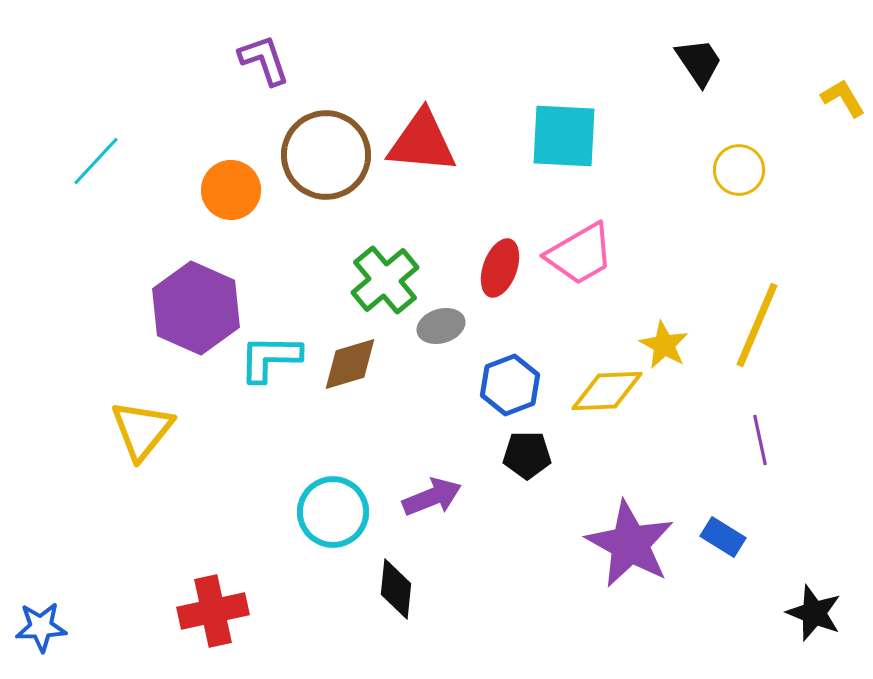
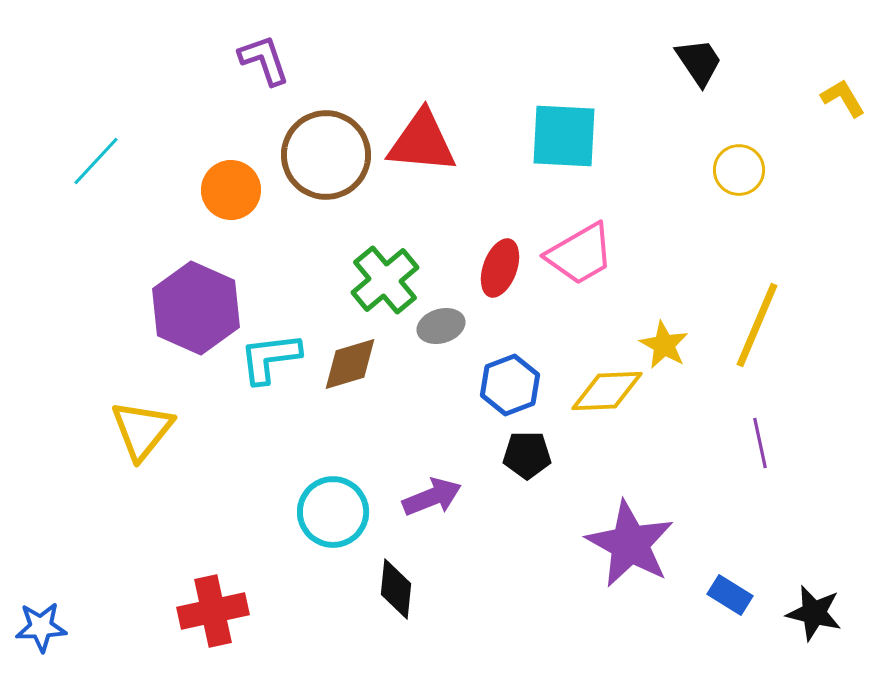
cyan L-shape: rotated 8 degrees counterclockwise
purple line: moved 3 px down
blue rectangle: moved 7 px right, 58 px down
black star: rotated 8 degrees counterclockwise
